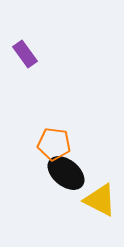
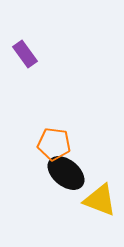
yellow triangle: rotated 6 degrees counterclockwise
